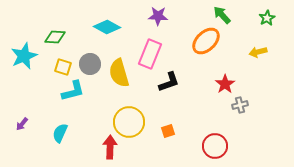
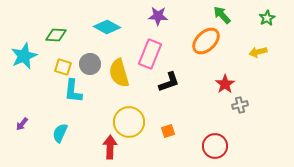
green diamond: moved 1 px right, 2 px up
cyan L-shape: rotated 110 degrees clockwise
